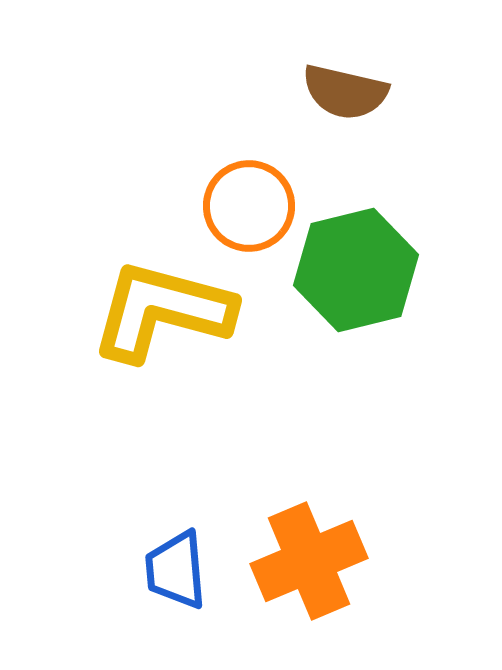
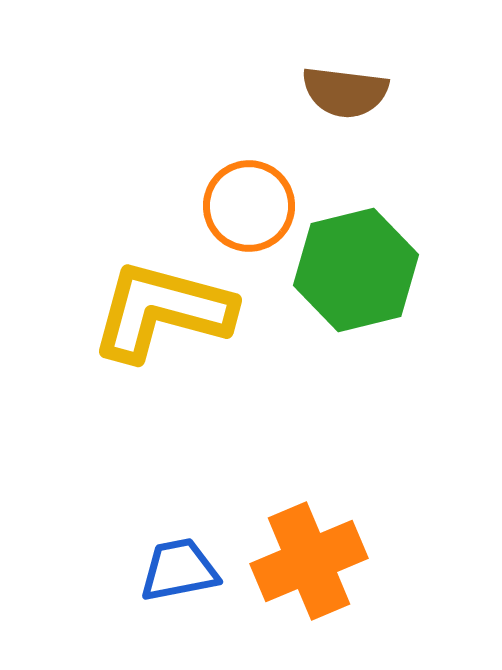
brown semicircle: rotated 6 degrees counterclockwise
blue trapezoid: moved 3 px right; rotated 84 degrees clockwise
